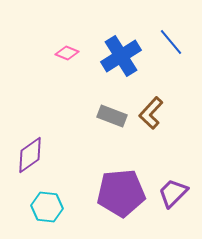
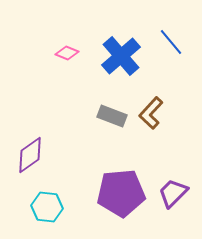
blue cross: rotated 9 degrees counterclockwise
